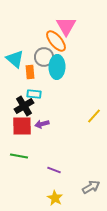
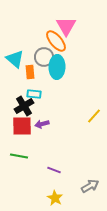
gray arrow: moved 1 px left, 1 px up
